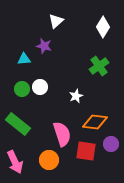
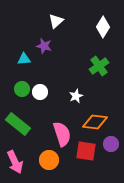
white circle: moved 5 px down
